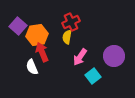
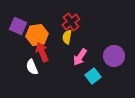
red cross: rotated 12 degrees counterclockwise
purple square: rotated 18 degrees counterclockwise
